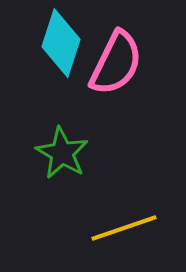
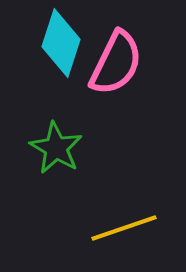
green star: moved 6 px left, 5 px up
